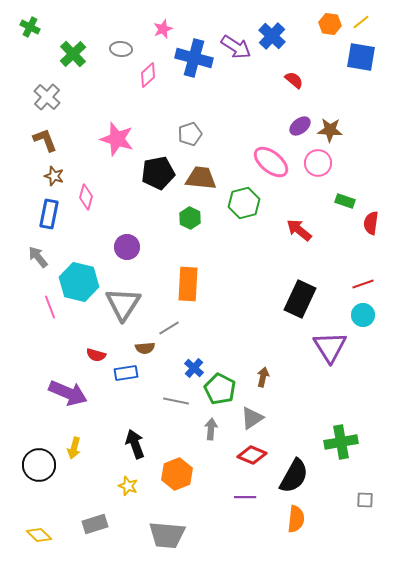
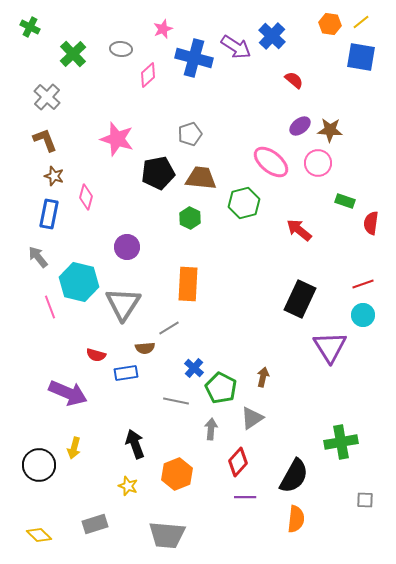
green pentagon at (220, 389): moved 1 px right, 1 px up
red diamond at (252, 455): moved 14 px left, 7 px down; rotated 72 degrees counterclockwise
